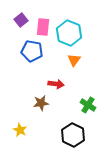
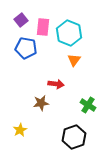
blue pentagon: moved 6 px left, 3 px up
yellow star: rotated 16 degrees clockwise
black hexagon: moved 1 px right, 2 px down; rotated 15 degrees clockwise
